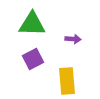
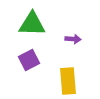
purple square: moved 4 px left, 1 px down
yellow rectangle: moved 1 px right
